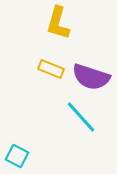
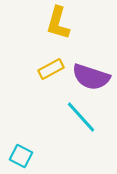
yellow rectangle: rotated 50 degrees counterclockwise
cyan square: moved 4 px right
